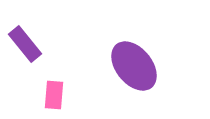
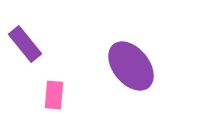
purple ellipse: moved 3 px left
